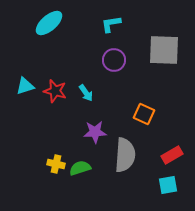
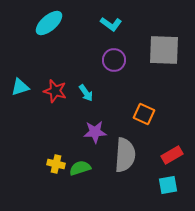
cyan L-shape: rotated 135 degrees counterclockwise
cyan triangle: moved 5 px left, 1 px down
